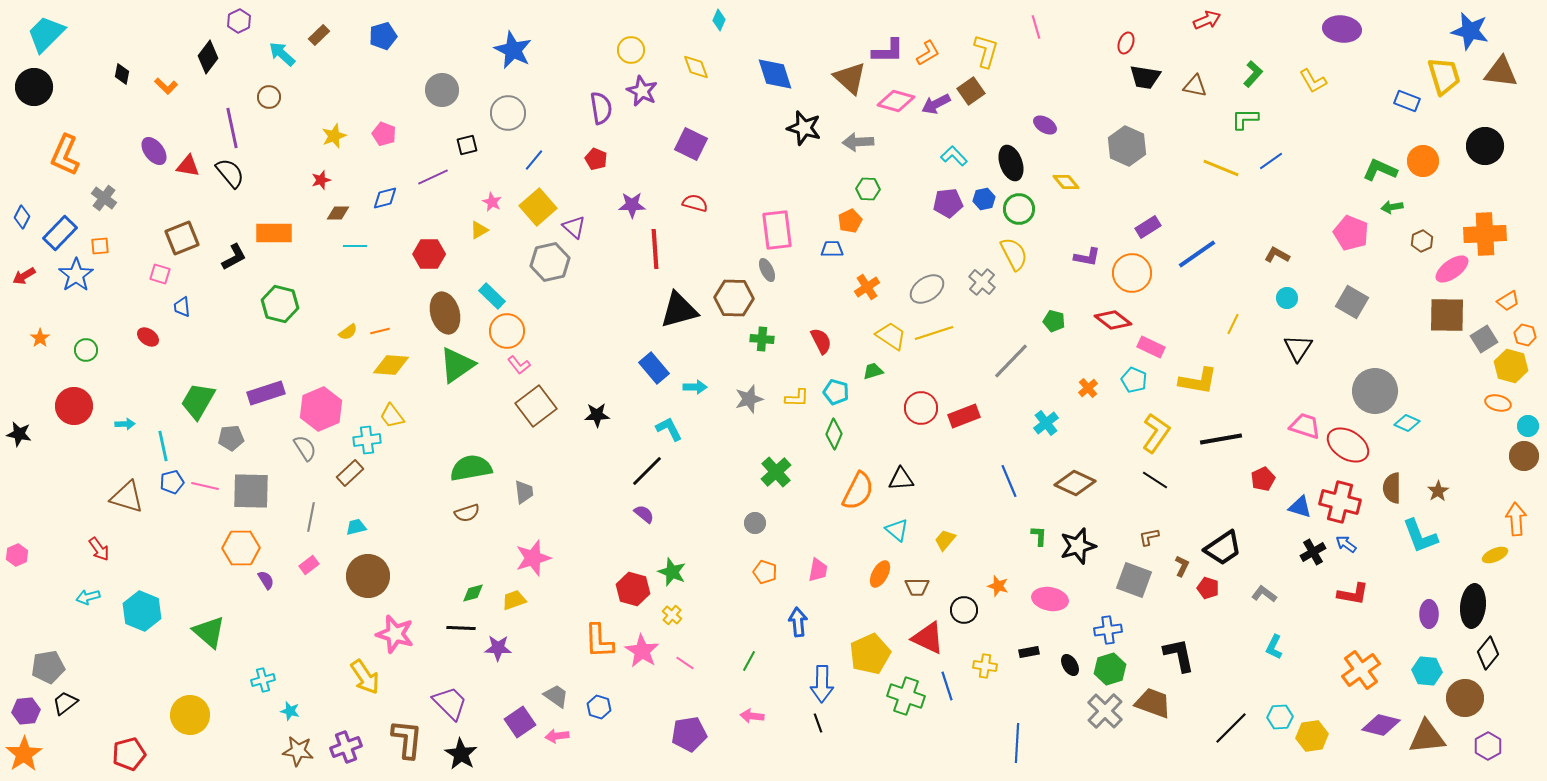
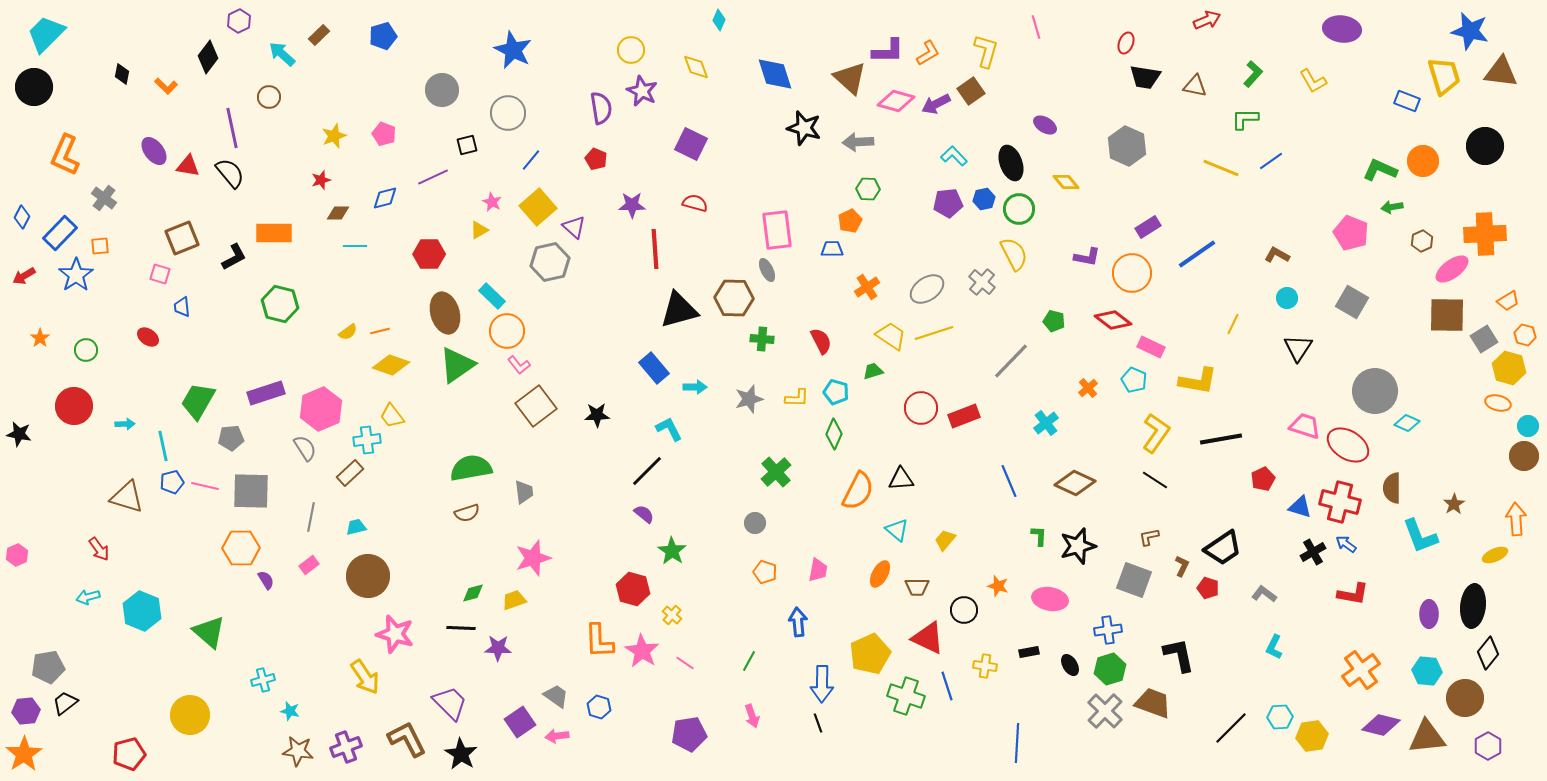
blue line at (534, 160): moved 3 px left
yellow diamond at (391, 365): rotated 15 degrees clockwise
yellow hexagon at (1511, 366): moved 2 px left, 2 px down
brown star at (1438, 491): moved 16 px right, 13 px down
green star at (672, 572): moved 21 px up; rotated 12 degrees clockwise
pink arrow at (752, 716): rotated 115 degrees counterclockwise
brown L-shape at (407, 739): rotated 33 degrees counterclockwise
